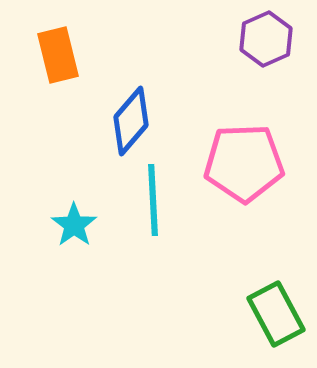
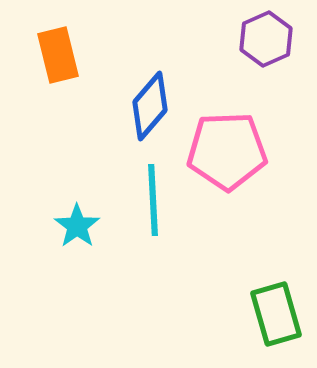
blue diamond: moved 19 px right, 15 px up
pink pentagon: moved 17 px left, 12 px up
cyan star: moved 3 px right, 1 px down
green rectangle: rotated 12 degrees clockwise
